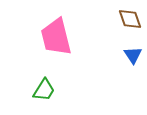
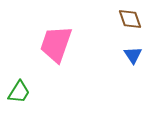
pink trapezoid: moved 7 px down; rotated 33 degrees clockwise
green trapezoid: moved 25 px left, 2 px down
